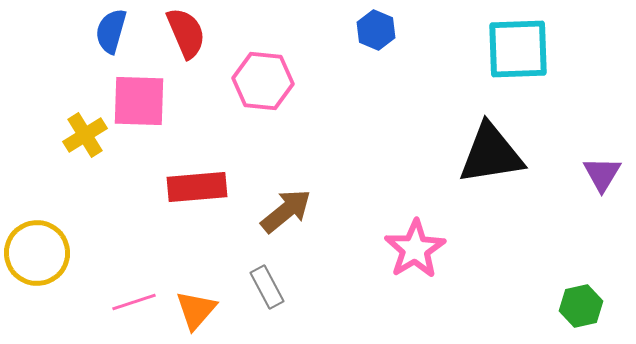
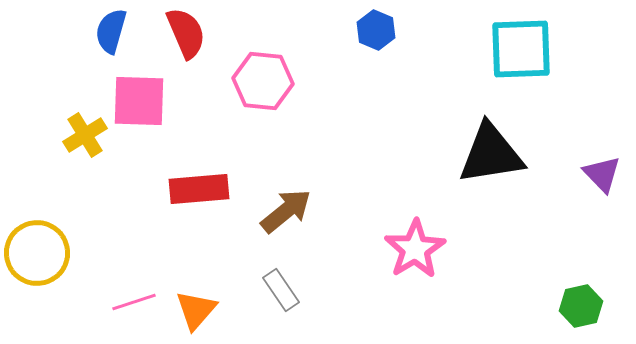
cyan square: moved 3 px right
purple triangle: rotated 15 degrees counterclockwise
red rectangle: moved 2 px right, 2 px down
gray rectangle: moved 14 px right, 3 px down; rotated 6 degrees counterclockwise
